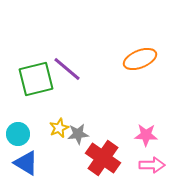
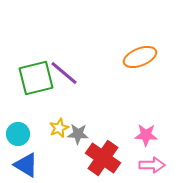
orange ellipse: moved 2 px up
purple line: moved 3 px left, 4 px down
green square: moved 1 px up
gray star: rotated 10 degrees clockwise
blue triangle: moved 2 px down
